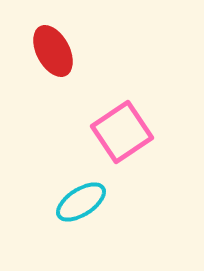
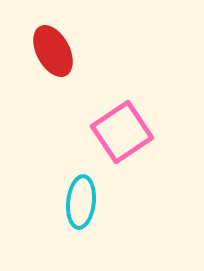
cyan ellipse: rotated 51 degrees counterclockwise
